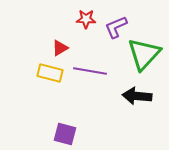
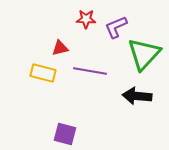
red triangle: rotated 18 degrees clockwise
yellow rectangle: moved 7 px left
